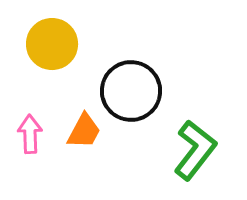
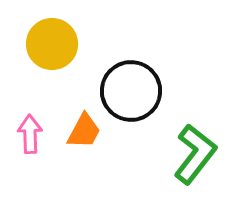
green L-shape: moved 4 px down
